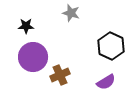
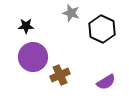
black hexagon: moved 9 px left, 17 px up
